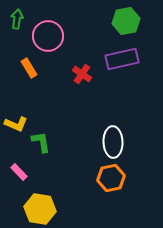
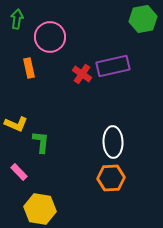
green hexagon: moved 17 px right, 2 px up
pink circle: moved 2 px right, 1 px down
purple rectangle: moved 9 px left, 7 px down
orange rectangle: rotated 18 degrees clockwise
green L-shape: rotated 15 degrees clockwise
orange hexagon: rotated 8 degrees clockwise
